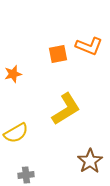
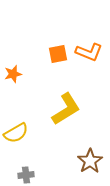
orange L-shape: moved 6 px down
